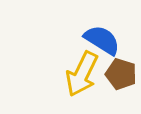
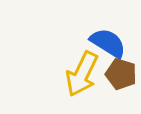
blue semicircle: moved 6 px right, 3 px down
